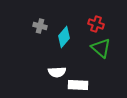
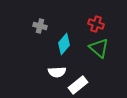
cyan diamond: moved 7 px down
green triangle: moved 2 px left
white rectangle: rotated 42 degrees counterclockwise
